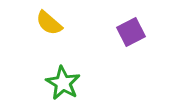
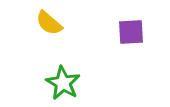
purple square: rotated 24 degrees clockwise
